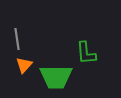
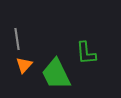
green trapezoid: moved 3 px up; rotated 64 degrees clockwise
